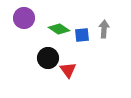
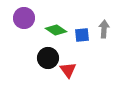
green diamond: moved 3 px left, 1 px down
